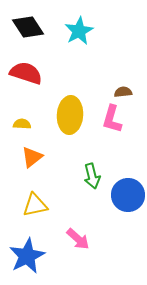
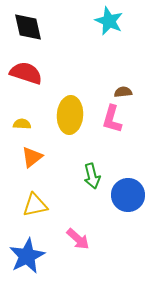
black diamond: rotated 20 degrees clockwise
cyan star: moved 30 px right, 10 px up; rotated 20 degrees counterclockwise
